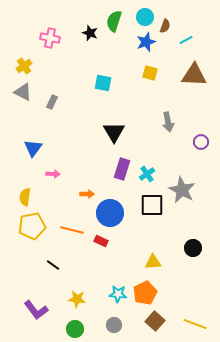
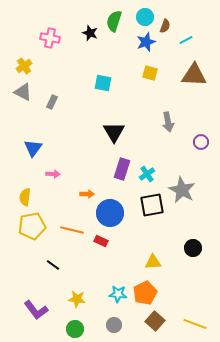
black square: rotated 10 degrees counterclockwise
